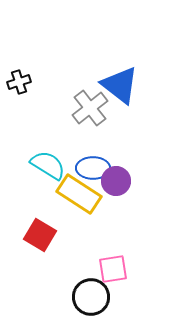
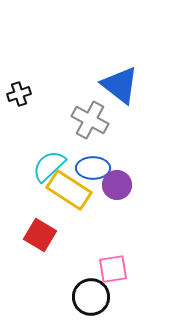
black cross: moved 12 px down
gray cross: moved 12 px down; rotated 24 degrees counterclockwise
cyan semicircle: moved 1 px right, 1 px down; rotated 75 degrees counterclockwise
purple circle: moved 1 px right, 4 px down
yellow rectangle: moved 10 px left, 4 px up
